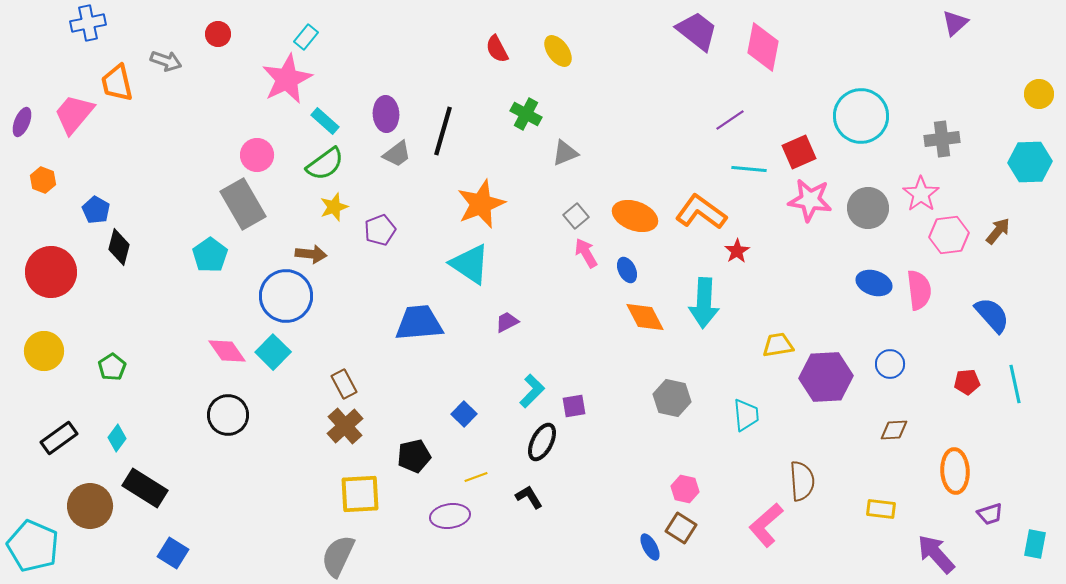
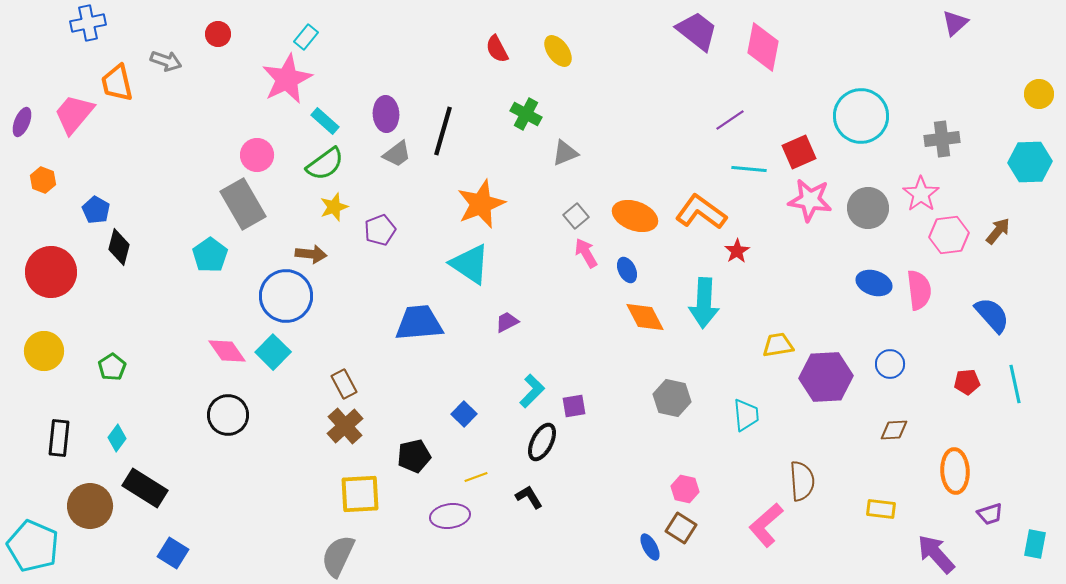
black rectangle at (59, 438): rotated 48 degrees counterclockwise
